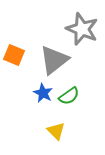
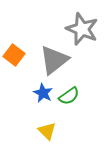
orange square: rotated 15 degrees clockwise
yellow triangle: moved 9 px left
